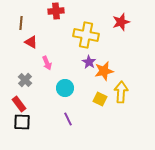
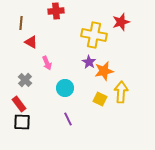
yellow cross: moved 8 px right
